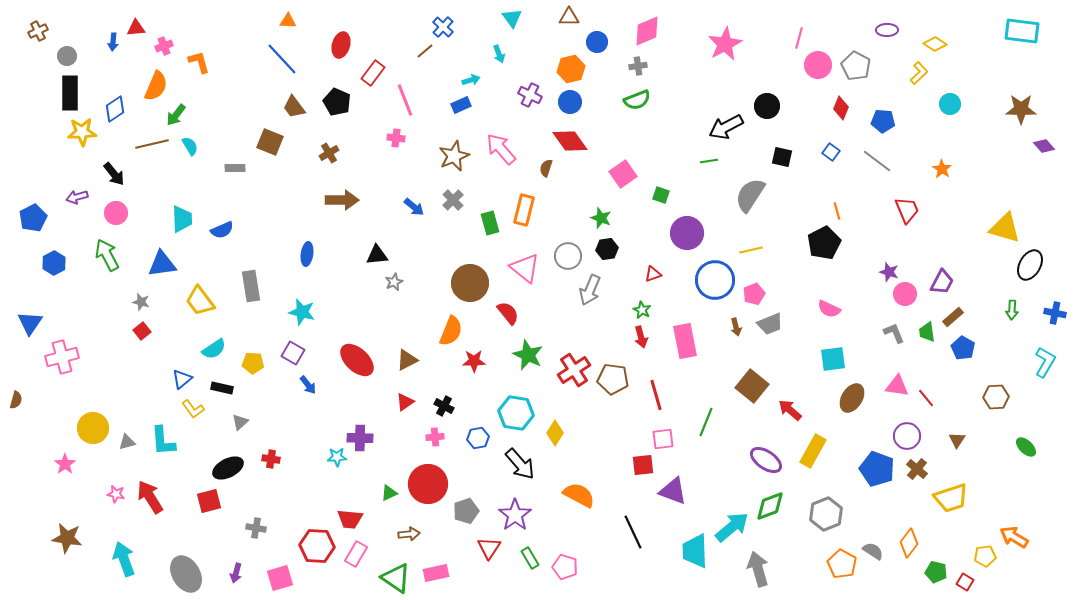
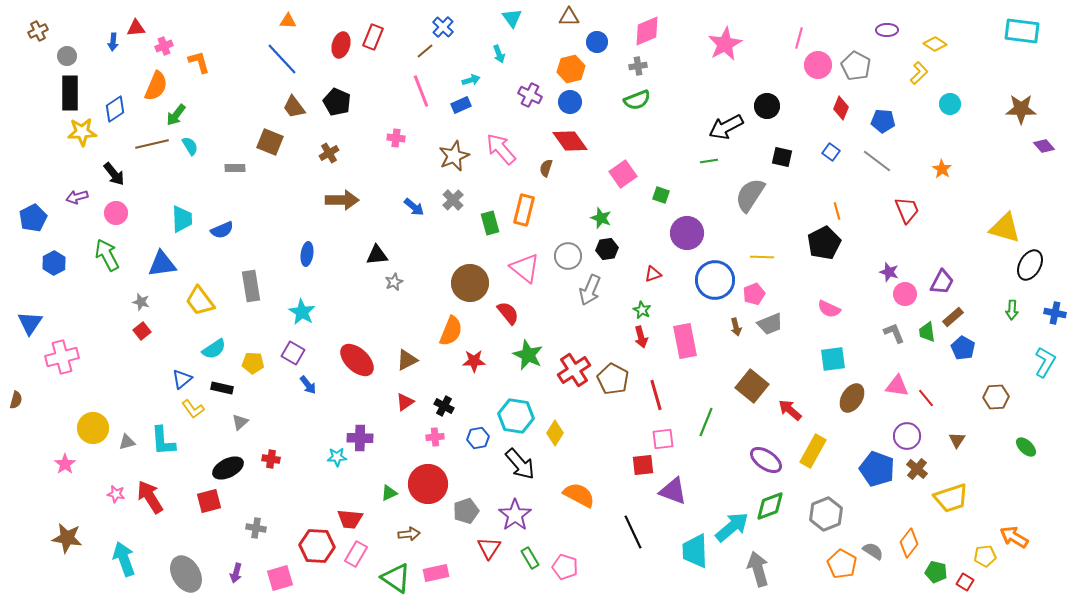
red rectangle at (373, 73): moved 36 px up; rotated 15 degrees counterclockwise
pink line at (405, 100): moved 16 px right, 9 px up
yellow line at (751, 250): moved 11 px right, 7 px down; rotated 15 degrees clockwise
cyan star at (302, 312): rotated 16 degrees clockwise
brown pentagon at (613, 379): rotated 20 degrees clockwise
cyan hexagon at (516, 413): moved 3 px down
